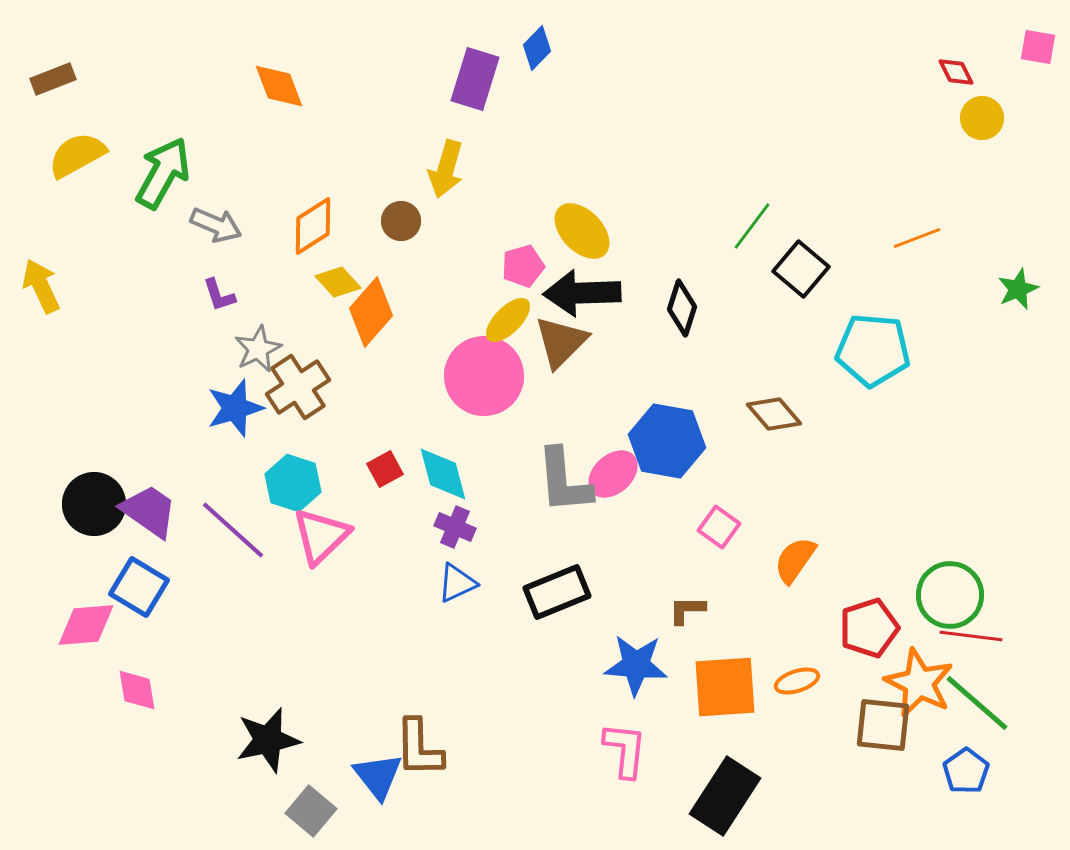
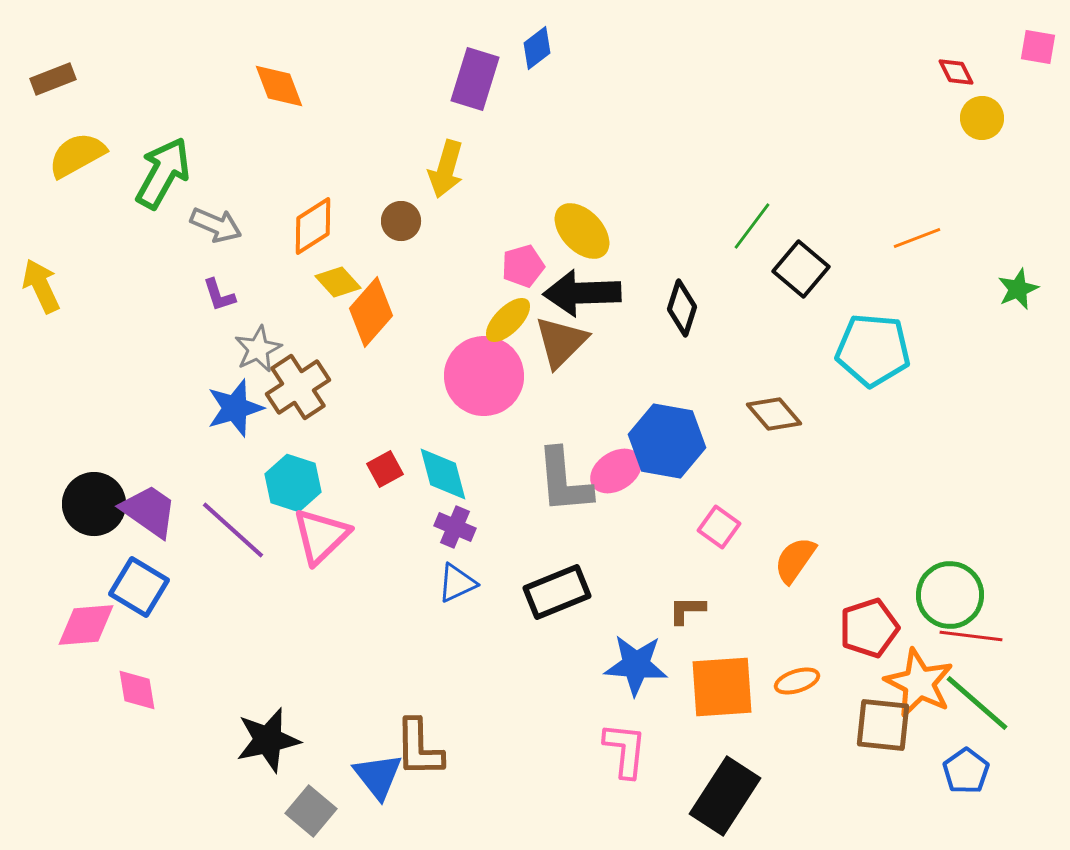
blue diamond at (537, 48): rotated 9 degrees clockwise
pink ellipse at (613, 474): moved 3 px right, 3 px up; rotated 9 degrees clockwise
orange square at (725, 687): moved 3 px left
